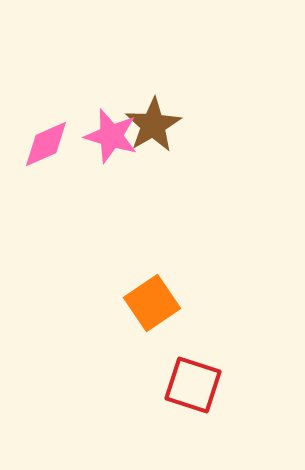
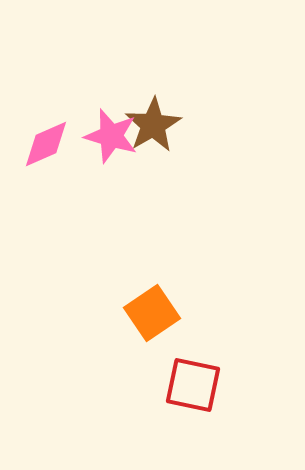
orange square: moved 10 px down
red square: rotated 6 degrees counterclockwise
